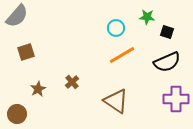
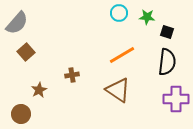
gray semicircle: moved 7 px down
cyan circle: moved 3 px right, 15 px up
brown square: rotated 24 degrees counterclockwise
black semicircle: rotated 60 degrees counterclockwise
brown cross: moved 7 px up; rotated 32 degrees clockwise
brown star: moved 1 px right, 1 px down
brown triangle: moved 2 px right, 11 px up
brown circle: moved 4 px right
